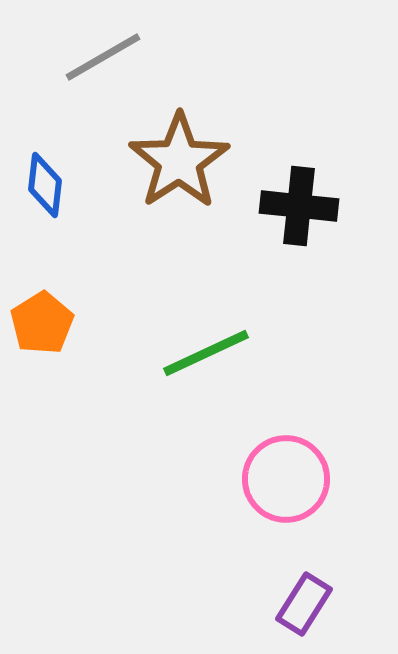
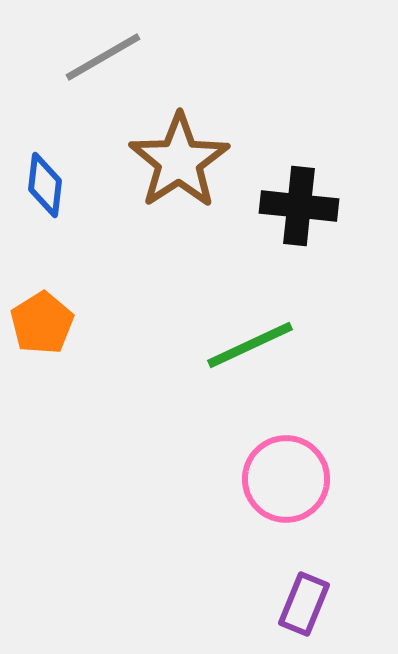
green line: moved 44 px right, 8 px up
purple rectangle: rotated 10 degrees counterclockwise
